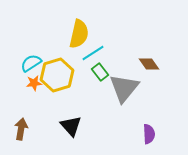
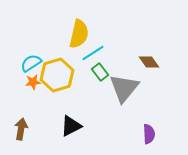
brown diamond: moved 2 px up
orange star: moved 1 px left, 1 px up
black triangle: rotated 45 degrees clockwise
